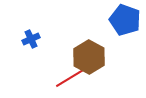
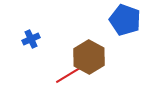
red line: moved 4 px up
